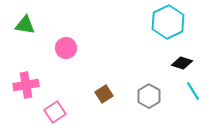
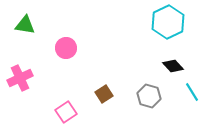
black diamond: moved 9 px left, 3 px down; rotated 30 degrees clockwise
pink cross: moved 6 px left, 7 px up; rotated 15 degrees counterclockwise
cyan line: moved 1 px left, 1 px down
gray hexagon: rotated 15 degrees counterclockwise
pink square: moved 11 px right
